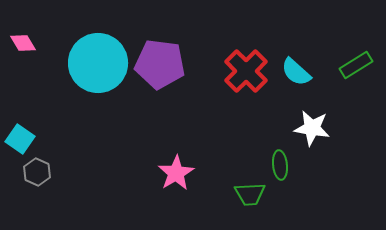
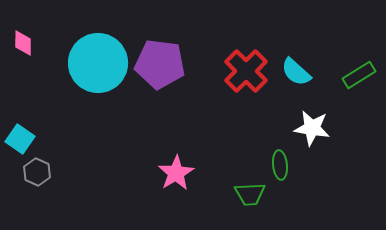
pink diamond: rotated 32 degrees clockwise
green rectangle: moved 3 px right, 10 px down
